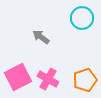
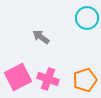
cyan circle: moved 5 px right
pink cross: rotated 10 degrees counterclockwise
